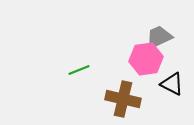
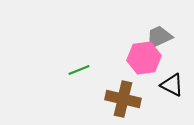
pink hexagon: moved 2 px left, 1 px up
black triangle: moved 1 px down
